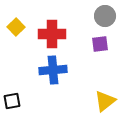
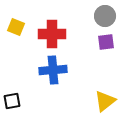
yellow square: rotated 24 degrees counterclockwise
purple square: moved 6 px right, 2 px up
